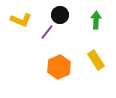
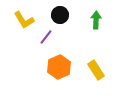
yellow L-shape: moved 3 px right; rotated 35 degrees clockwise
purple line: moved 1 px left, 5 px down
yellow rectangle: moved 10 px down
